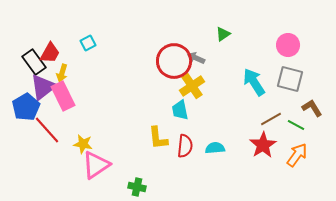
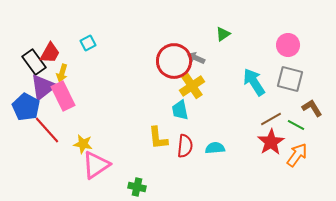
blue pentagon: rotated 12 degrees counterclockwise
red star: moved 8 px right, 3 px up
